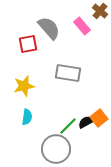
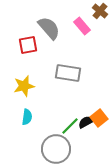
red square: moved 1 px down
green line: moved 2 px right
